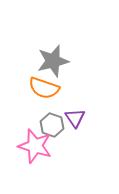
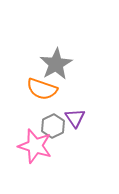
gray star: moved 3 px right, 3 px down; rotated 16 degrees counterclockwise
orange semicircle: moved 2 px left, 1 px down
gray hexagon: moved 1 px right, 1 px down; rotated 15 degrees clockwise
